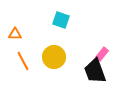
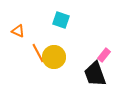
orange triangle: moved 3 px right, 3 px up; rotated 24 degrees clockwise
pink rectangle: moved 2 px right, 1 px down
orange line: moved 15 px right, 8 px up
black trapezoid: moved 3 px down
